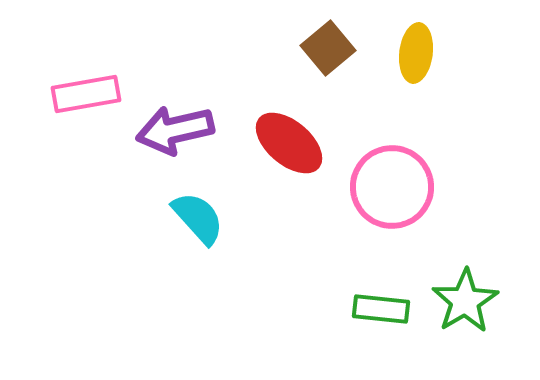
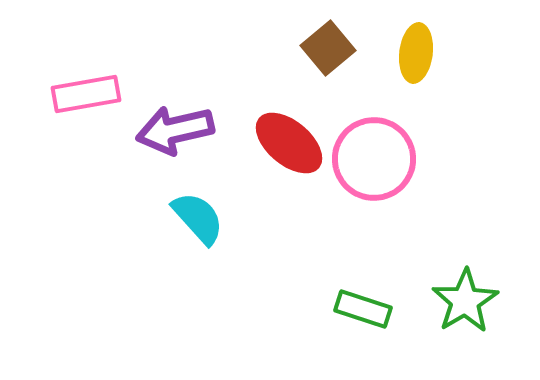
pink circle: moved 18 px left, 28 px up
green rectangle: moved 18 px left; rotated 12 degrees clockwise
